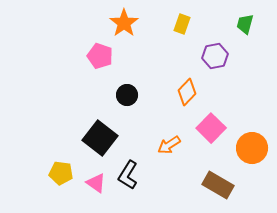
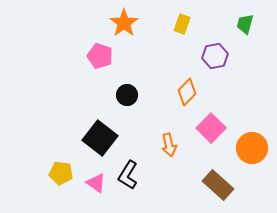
orange arrow: rotated 70 degrees counterclockwise
brown rectangle: rotated 12 degrees clockwise
